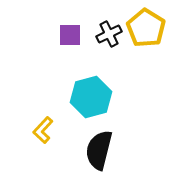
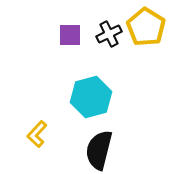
yellow pentagon: moved 1 px up
yellow L-shape: moved 6 px left, 4 px down
